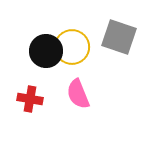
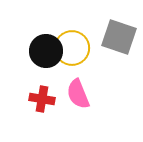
yellow circle: moved 1 px down
red cross: moved 12 px right
